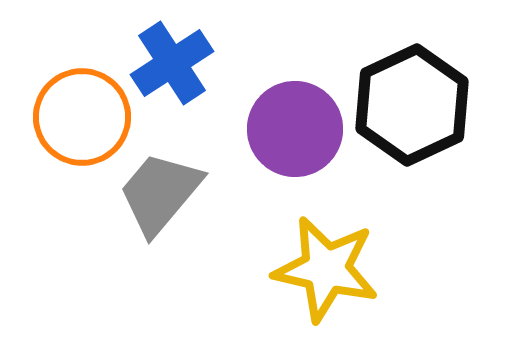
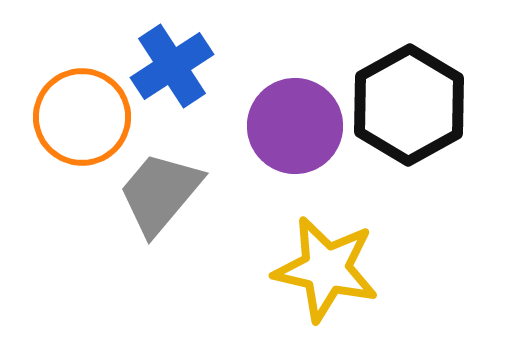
blue cross: moved 3 px down
black hexagon: moved 3 px left; rotated 4 degrees counterclockwise
purple circle: moved 3 px up
